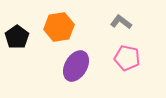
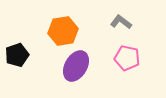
orange hexagon: moved 4 px right, 4 px down
black pentagon: moved 18 px down; rotated 15 degrees clockwise
